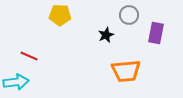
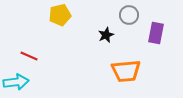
yellow pentagon: rotated 15 degrees counterclockwise
